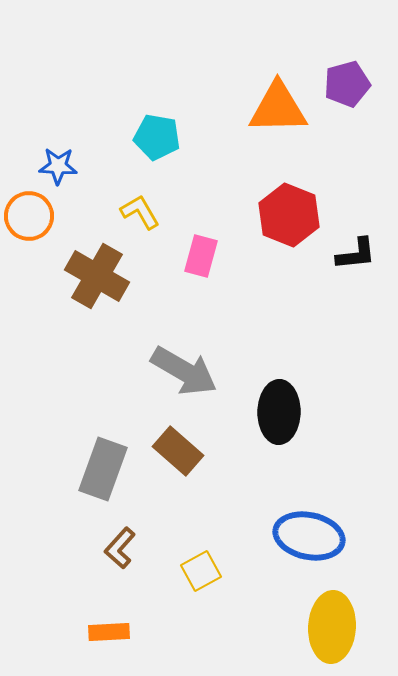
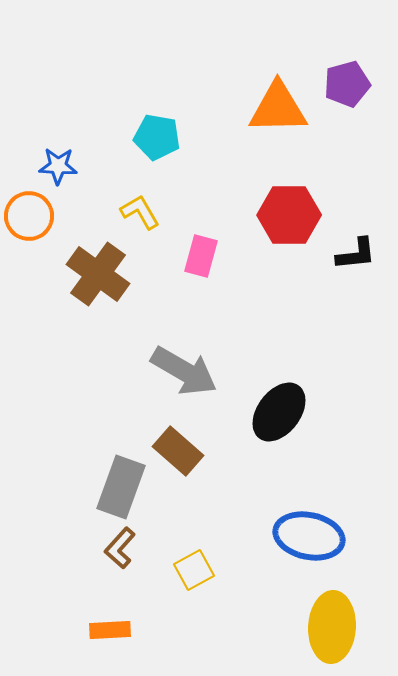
red hexagon: rotated 22 degrees counterclockwise
brown cross: moved 1 px right, 2 px up; rotated 6 degrees clockwise
black ellipse: rotated 36 degrees clockwise
gray rectangle: moved 18 px right, 18 px down
yellow square: moved 7 px left, 1 px up
orange rectangle: moved 1 px right, 2 px up
